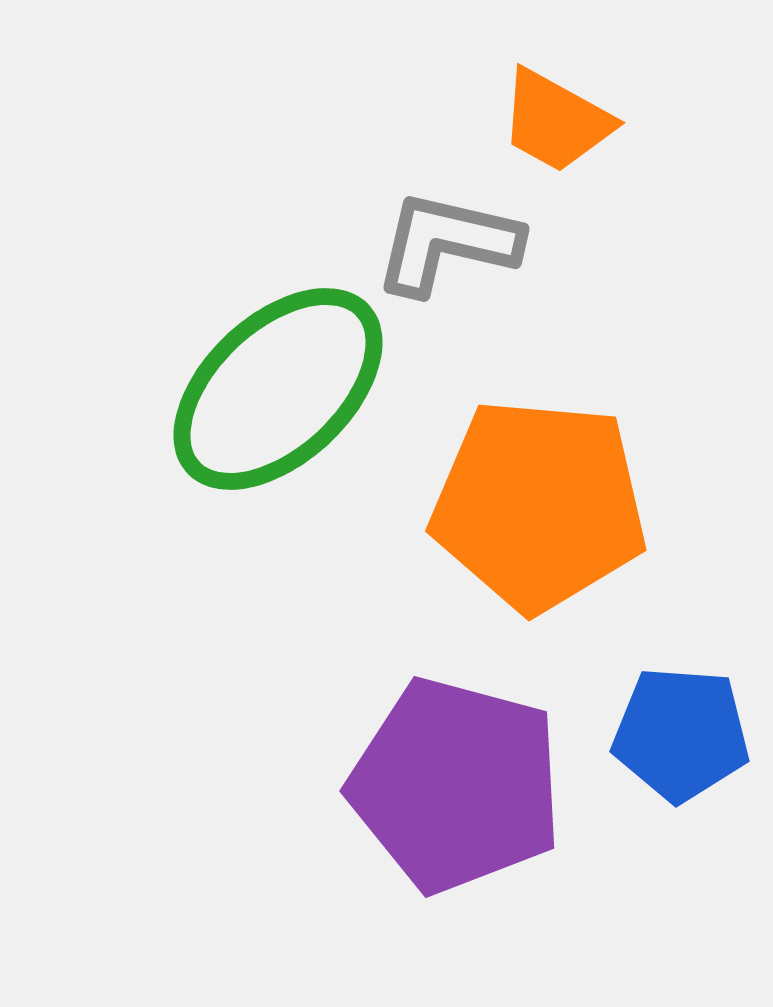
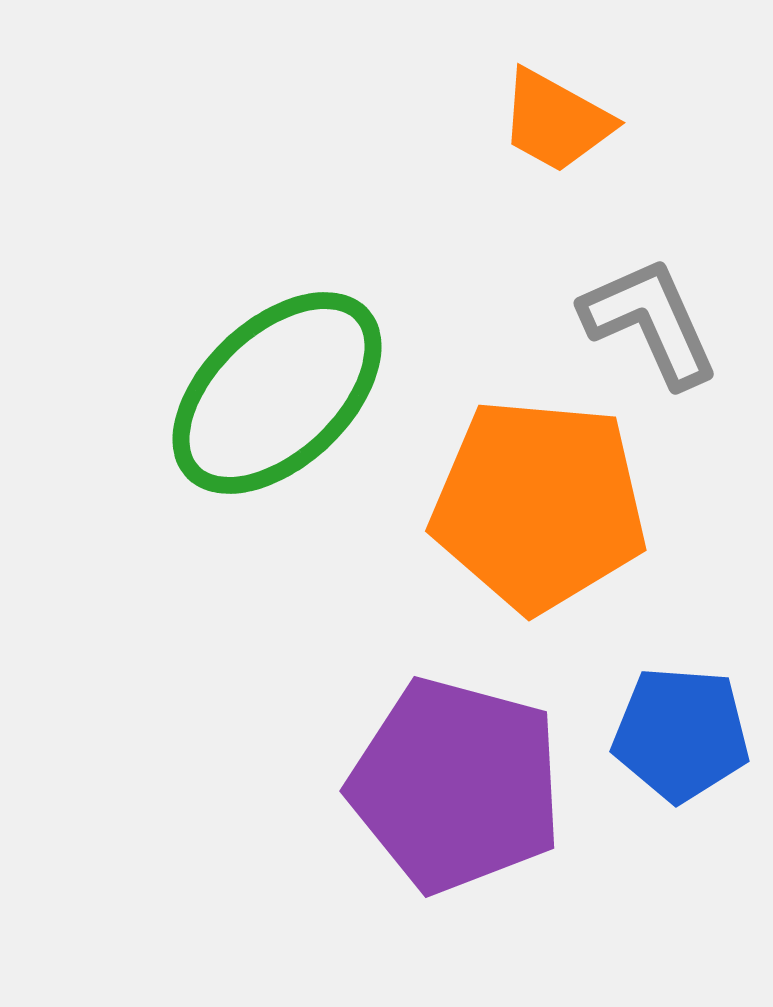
gray L-shape: moved 203 px right, 79 px down; rotated 53 degrees clockwise
green ellipse: moved 1 px left, 4 px down
